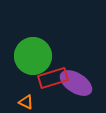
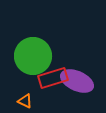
purple ellipse: moved 1 px right, 2 px up; rotated 8 degrees counterclockwise
orange triangle: moved 1 px left, 1 px up
